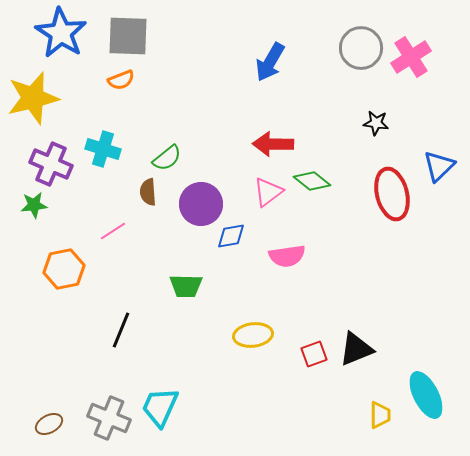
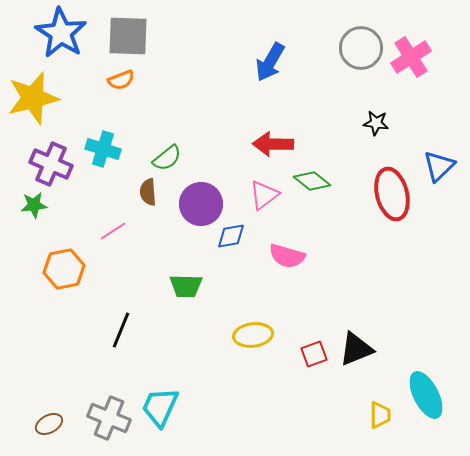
pink triangle: moved 4 px left, 3 px down
pink semicircle: rotated 24 degrees clockwise
